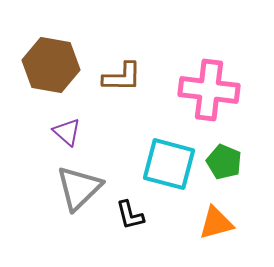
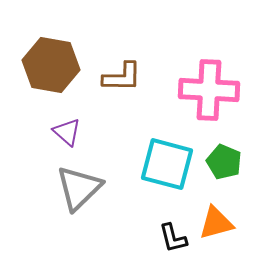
pink cross: rotated 4 degrees counterclockwise
cyan square: moved 2 px left
black L-shape: moved 43 px right, 23 px down
